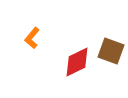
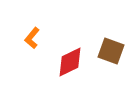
red diamond: moved 7 px left
